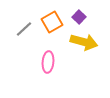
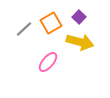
orange square: moved 1 px left, 1 px down
yellow arrow: moved 4 px left
pink ellipse: rotated 35 degrees clockwise
